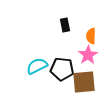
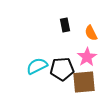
orange semicircle: moved 3 px up; rotated 28 degrees counterclockwise
pink star: moved 1 px left, 2 px down
black pentagon: rotated 10 degrees counterclockwise
